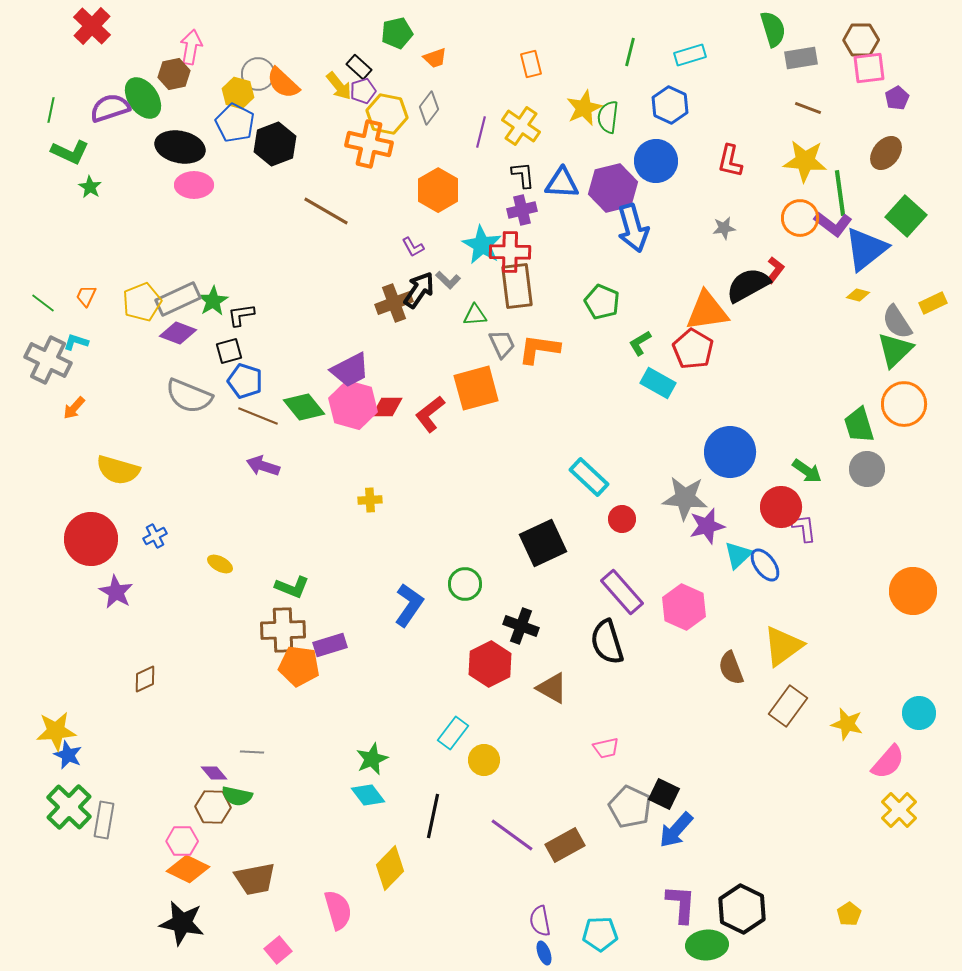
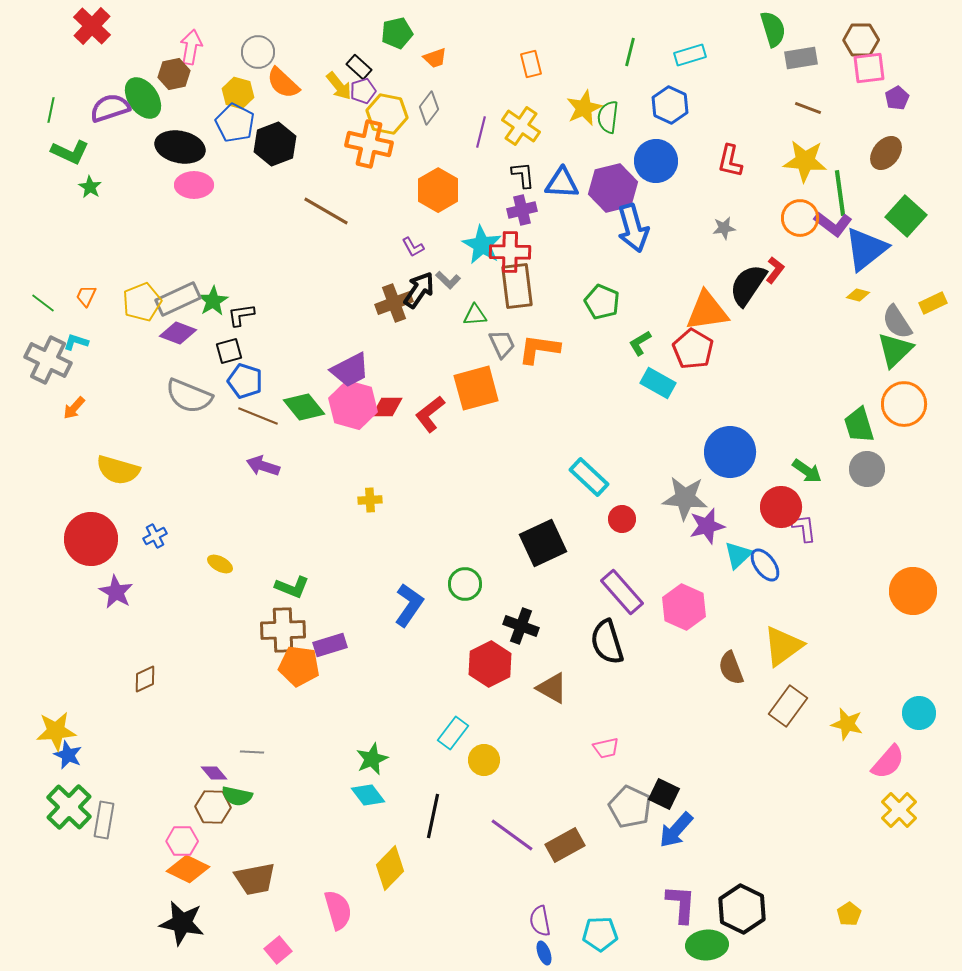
gray circle at (258, 74): moved 22 px up
black semicircle at (748, 285): rotated 27 degrees counterclockwise
